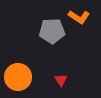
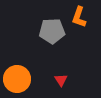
orange L-shape: rotated 75 degrees clockwise
orange circle: moved 1 px left, 2 px down
